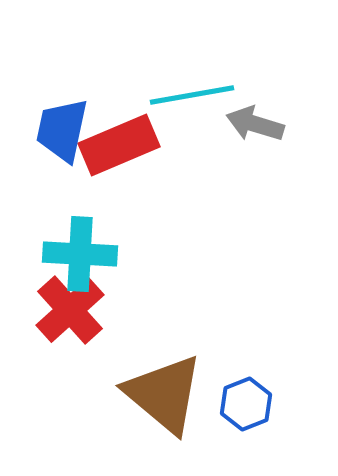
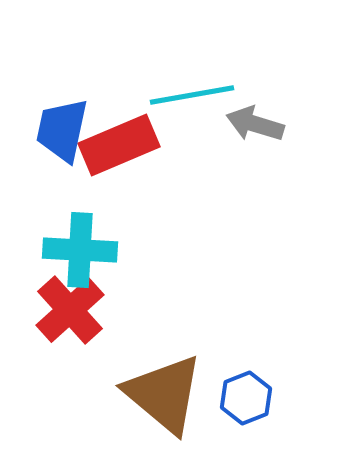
cyan cross: moved 4 px up
blue hexagon: moved 6 px up
